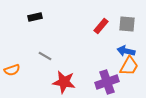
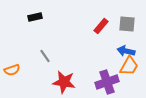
gray line: rotated 24 degrees clockwise
